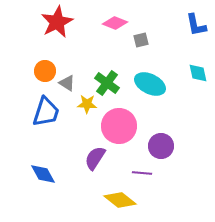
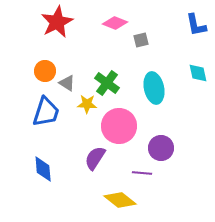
cyan ellipse: moved 4 px right, 4 px down; rotated 52 degrees clockwise
purple circle: moved 2 px down
blue diamond: moved 5 px up; rotated 24 degrees clockwise
